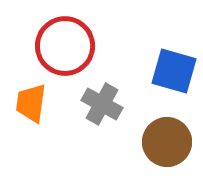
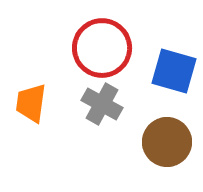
red circle: moved 37 px right, 2 px down
